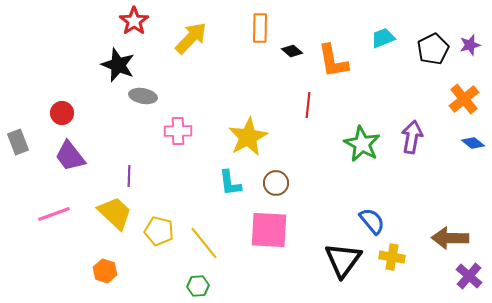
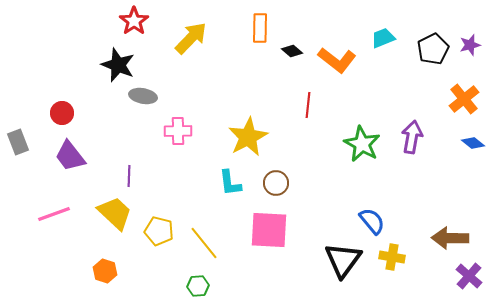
orange L-shape: moved 4 px right, 1 px up; rotated 42 degrees counterclockwise
